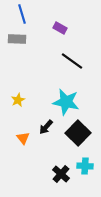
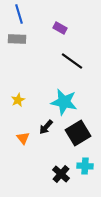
blue line: moved 3 px left
cyan star: moved 2 px left
black square: rotated 15 degrees clockwise
